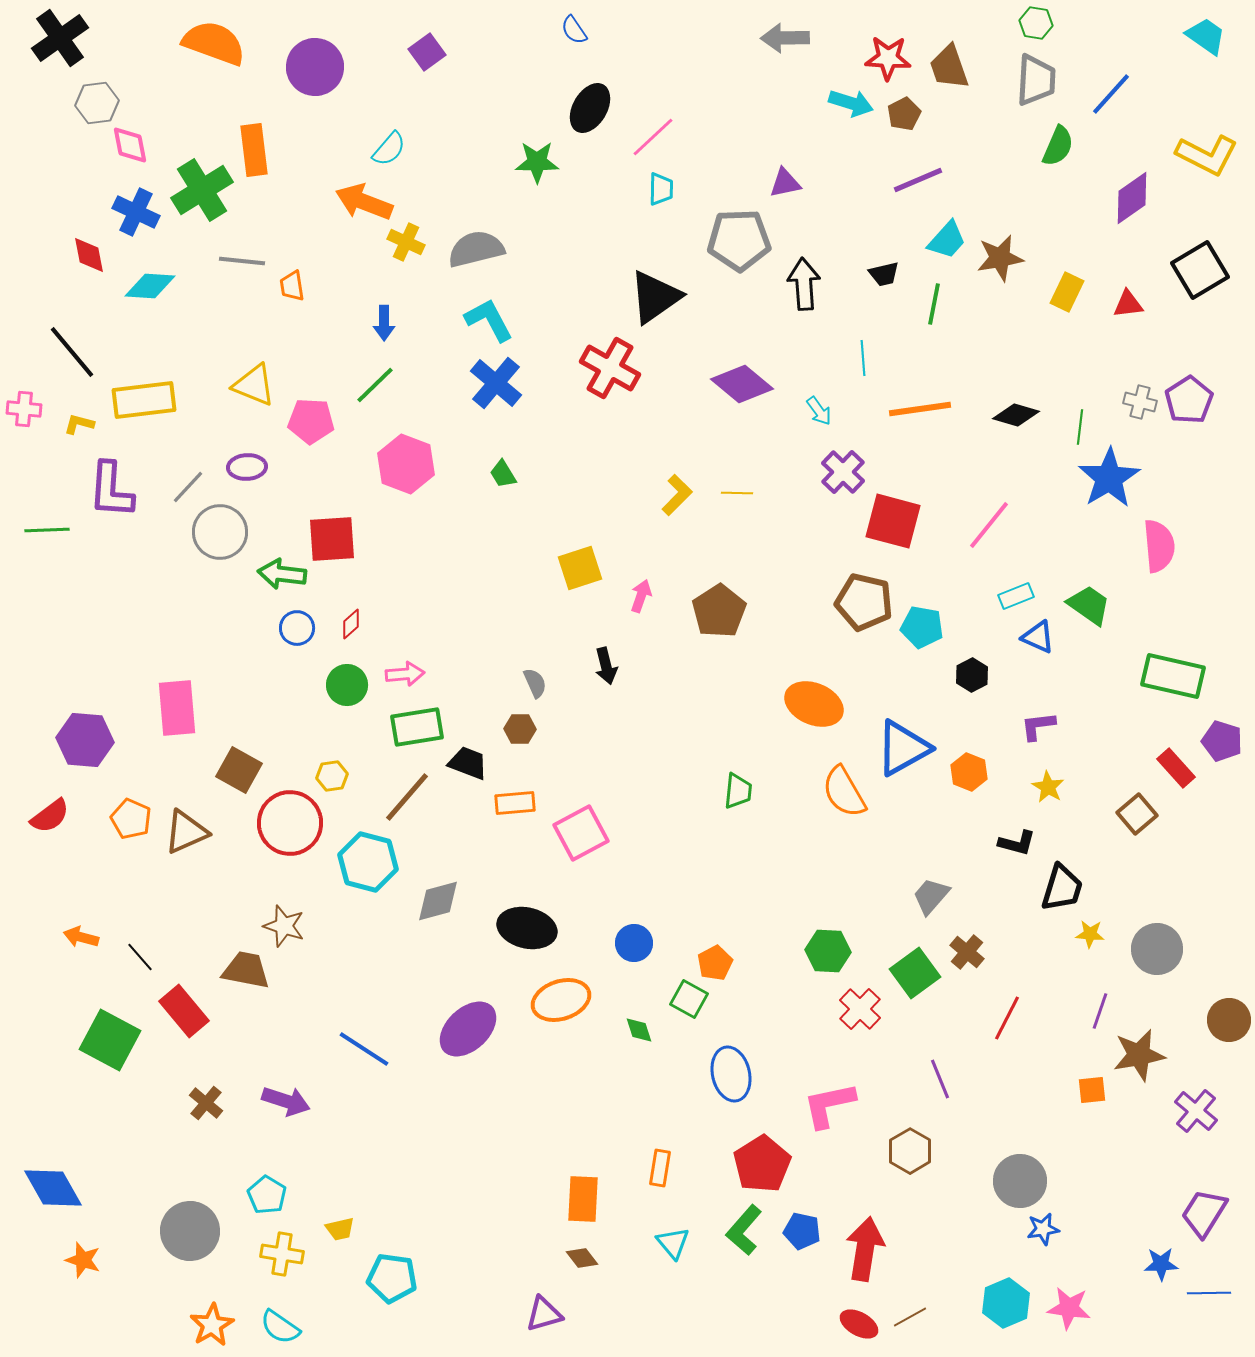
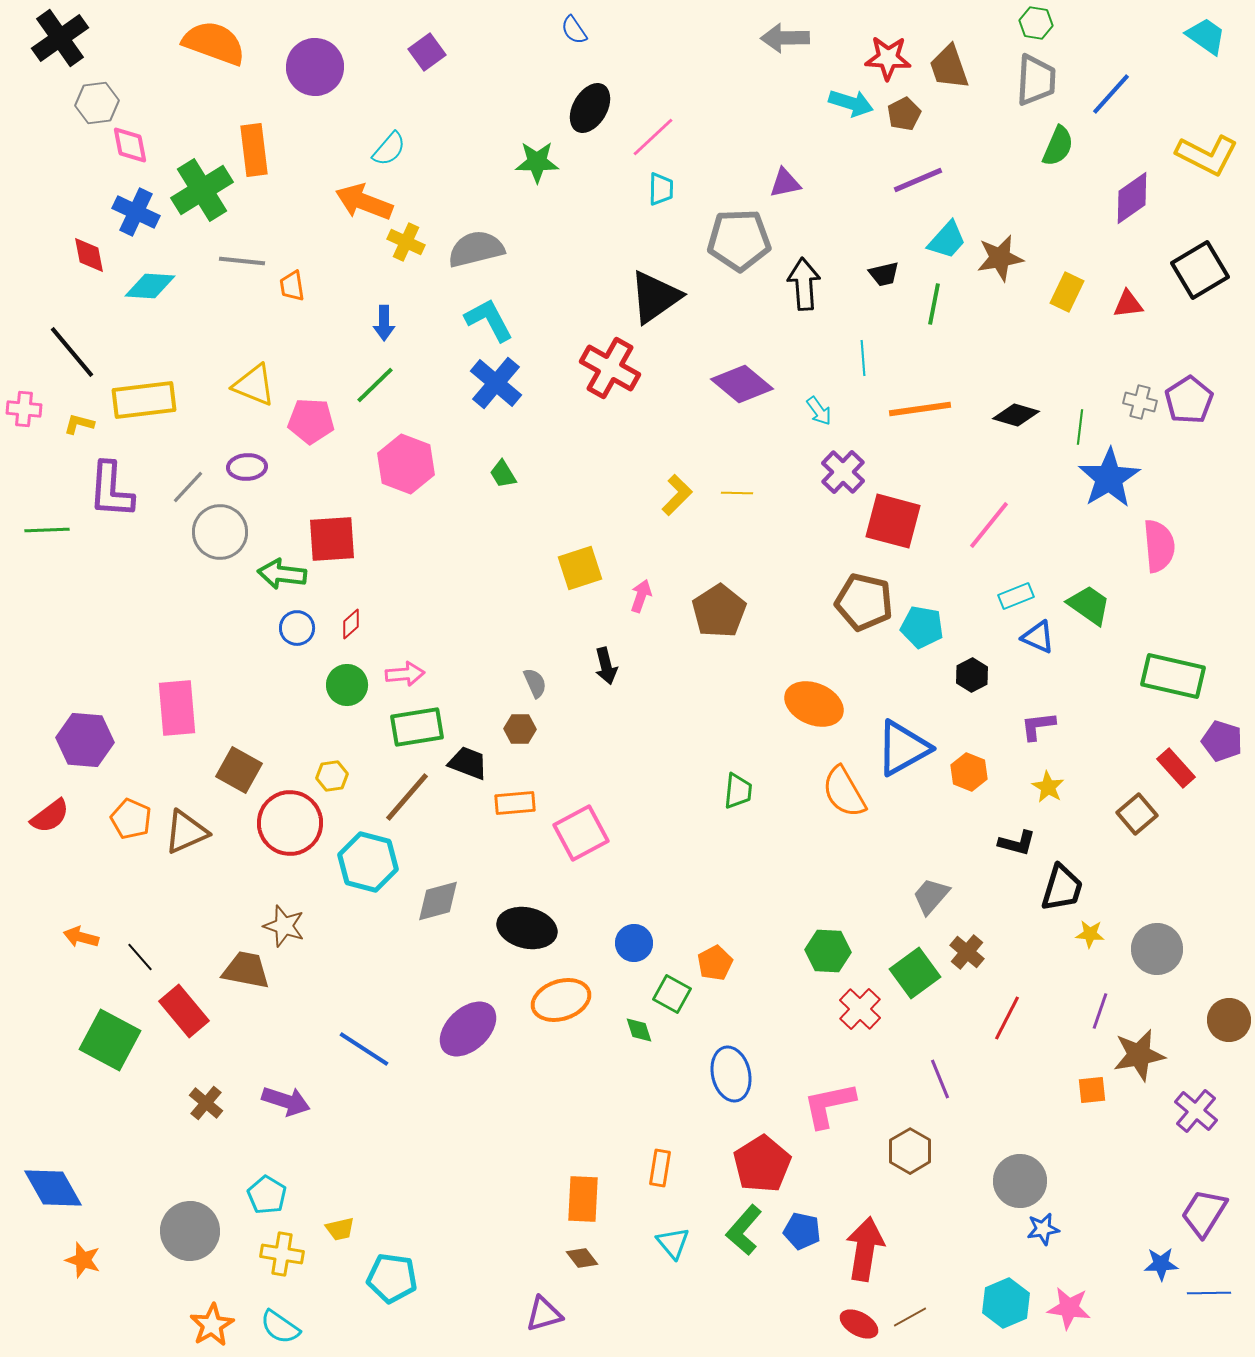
green square at (689, 999): moved 17 px left, 5 px up
